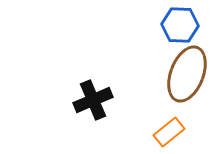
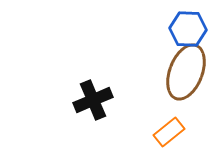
blue hexagon: moved 8 px right, 4 px down
brown ellipse: moved 1 px left, 2 px up
